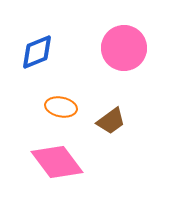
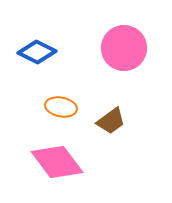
blue diamond: rotated 48 degrees clockwise
